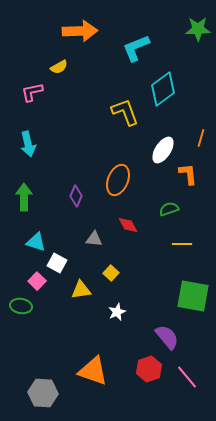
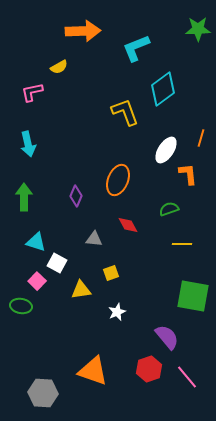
orange arrow: moved 3 px right
white ellipse: moved 3 px right
yellow square: rotated 28 degrees clockwise
